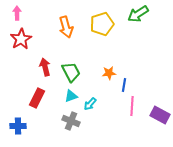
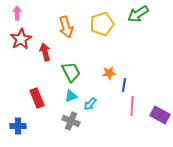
red arrow: moved 15 px up
red rectangle: rotated 48 degrees counterclockwise
